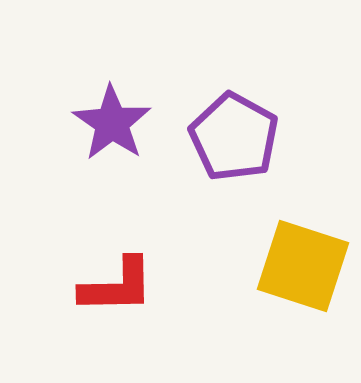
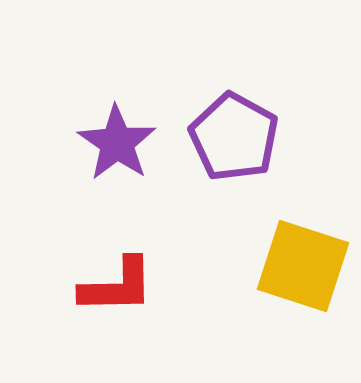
purple star: moved 5 px right, 20 px down
